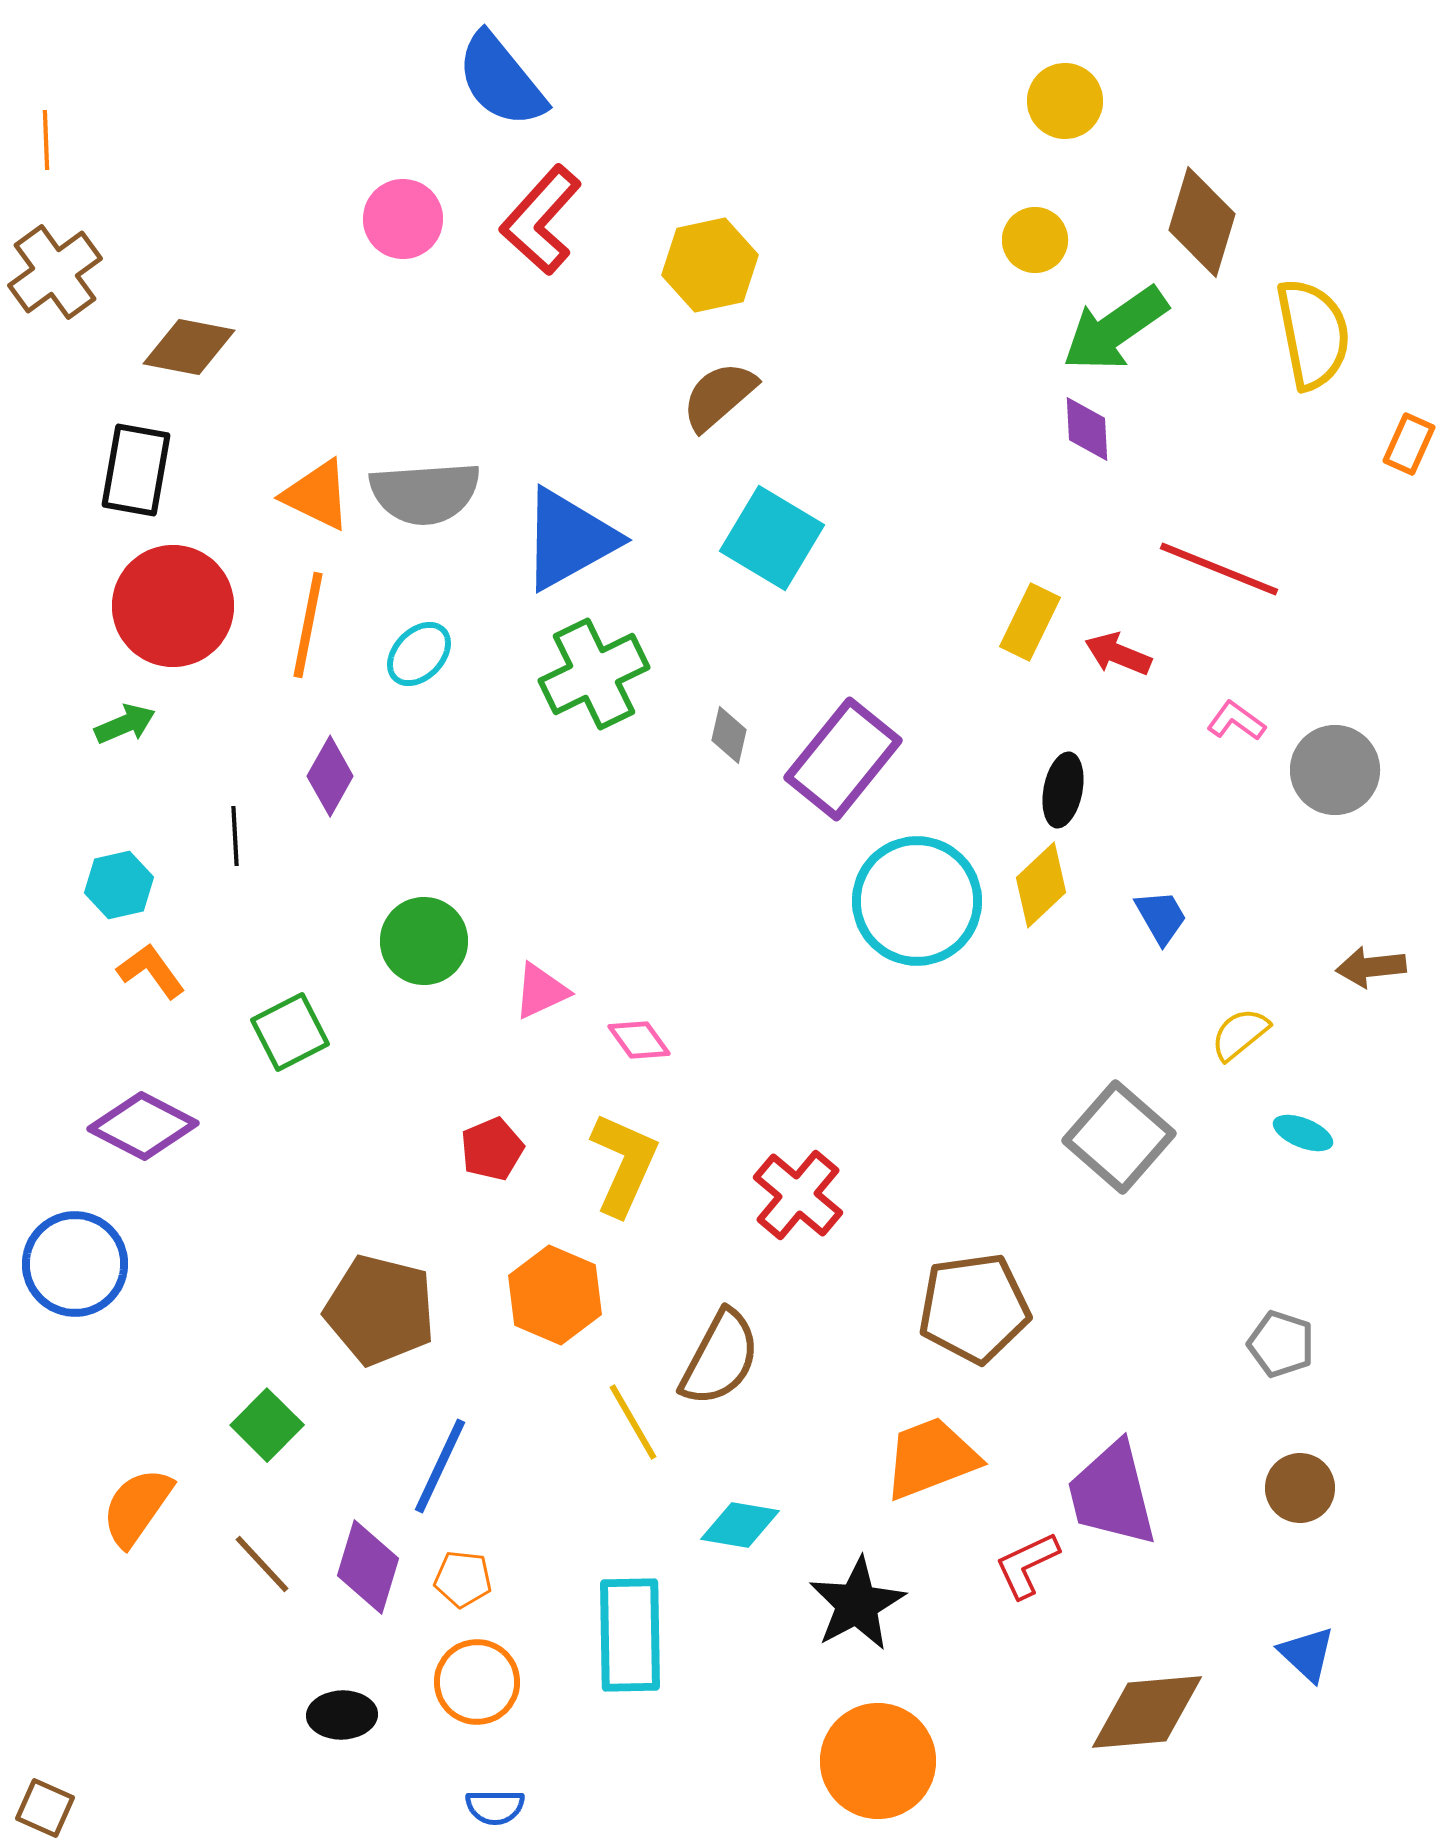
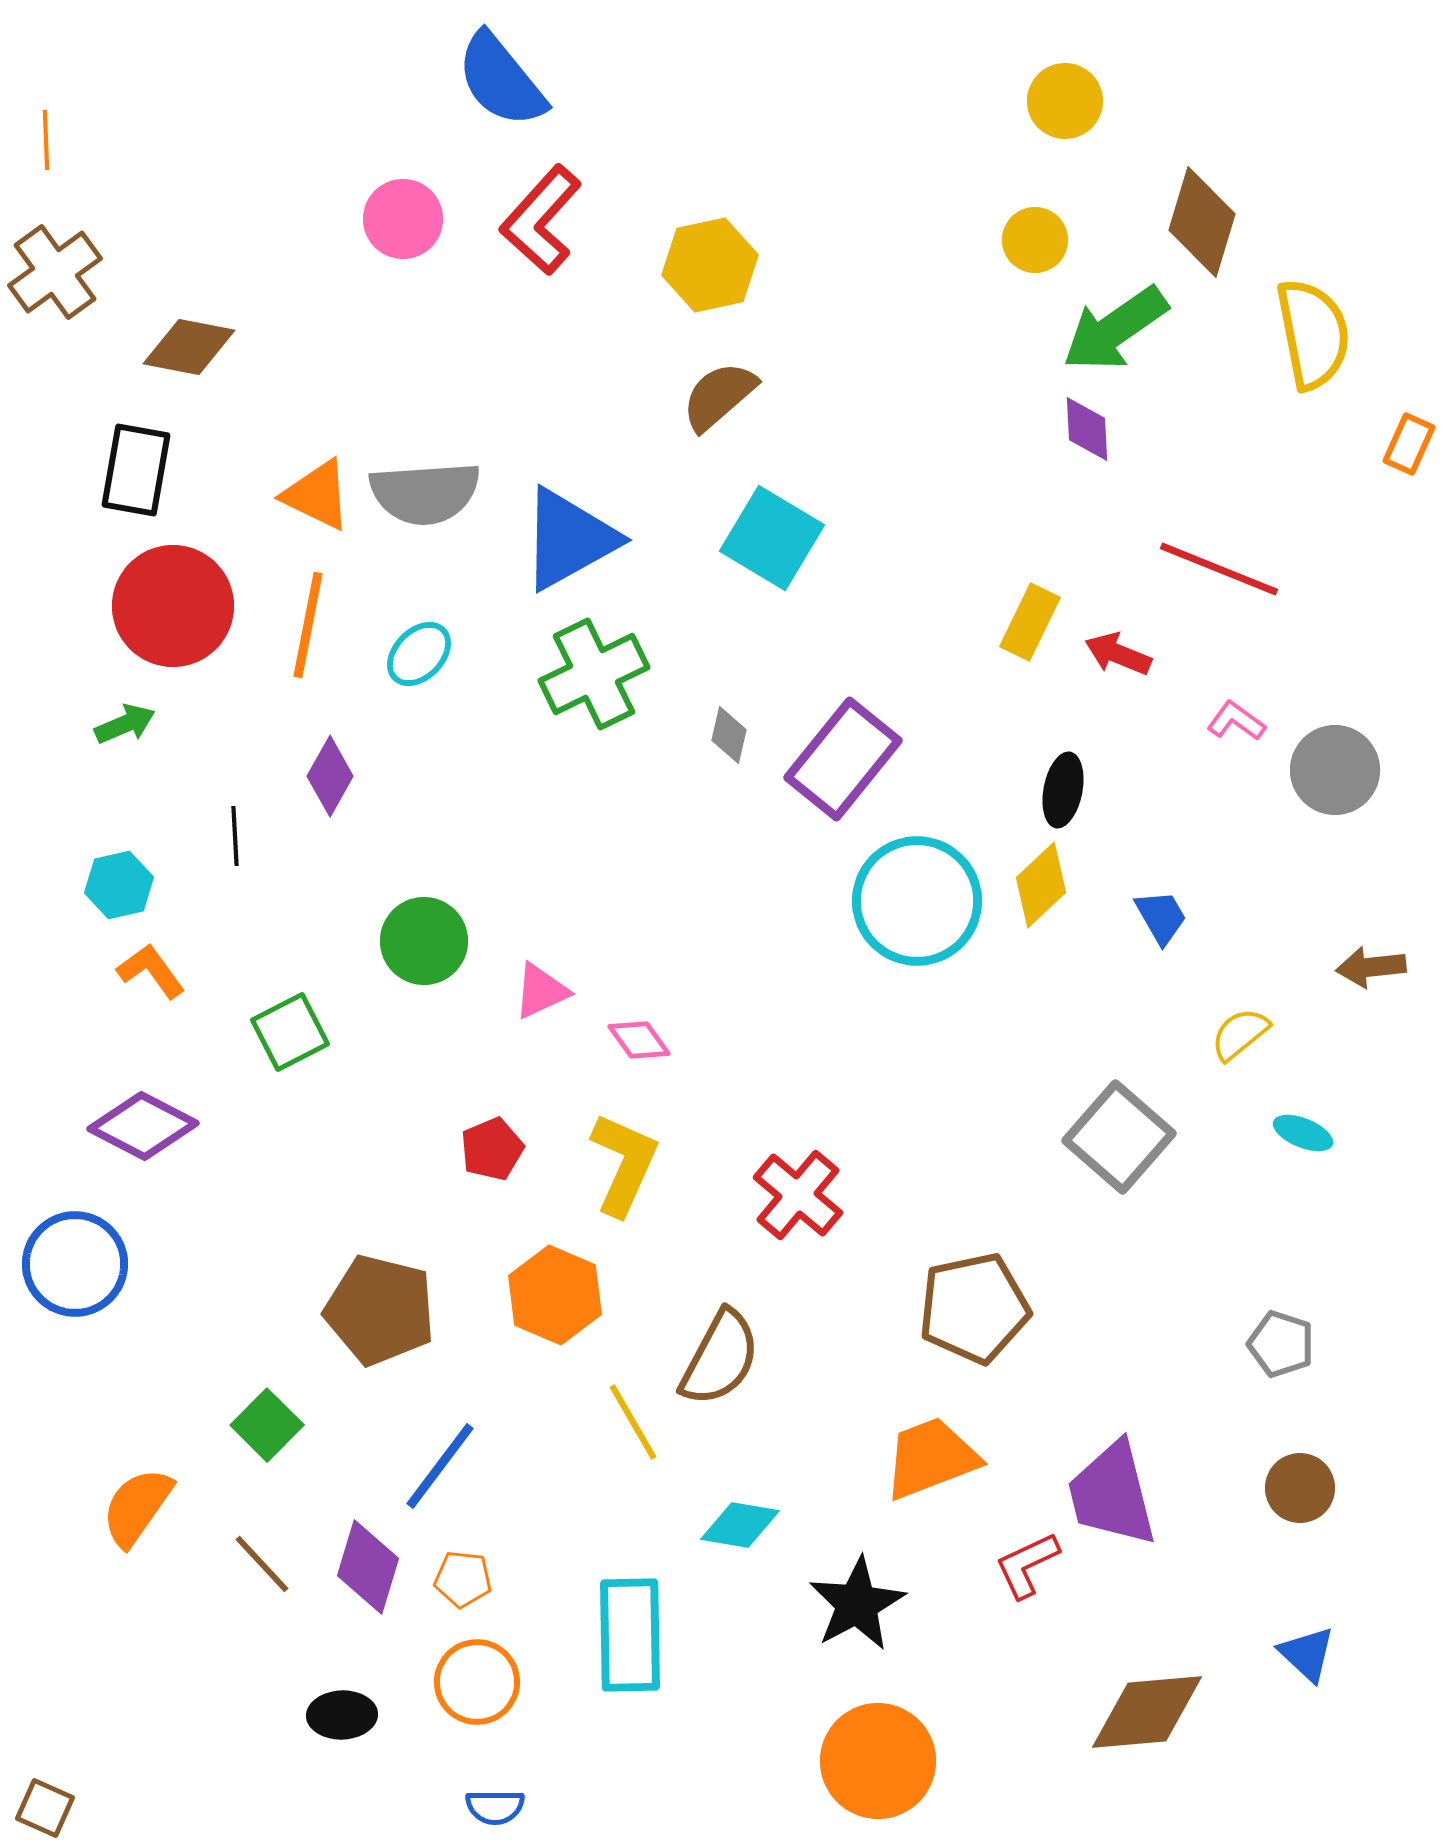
brown pentagon at (974, 1308): rotated 4 degrees counterclockwise
blue line at (440, 1466): rotated 12 degrees clockwise
